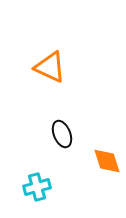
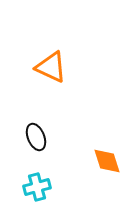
orange triangle: moved 1 px right
black ellipse: moved 26 px left, 3 px down
